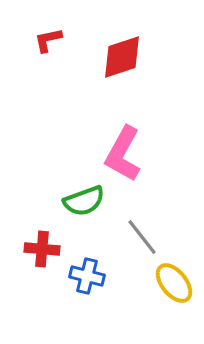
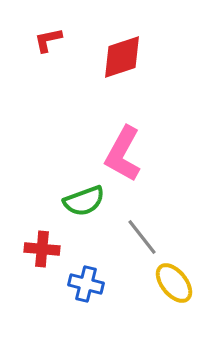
blue cross: moved 1 px left, 8 px down
